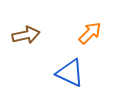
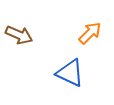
brown arrow: moved 7 px left; rotated 36 degrees clockwise
